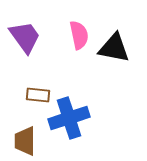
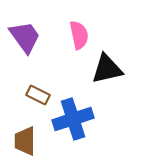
black triangle: moved 7 px left, 21 px down; rotated 24 degrees counterclockwise
brown rectangle: rotated 20 degrees clockwise
blue cross: moved 4 px right, 1 px down
